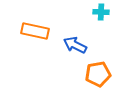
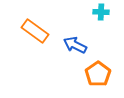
orange rectangle: rotated 24 degrees clockwise
orange pentagon: rotated 25 degrees counterclockwise
